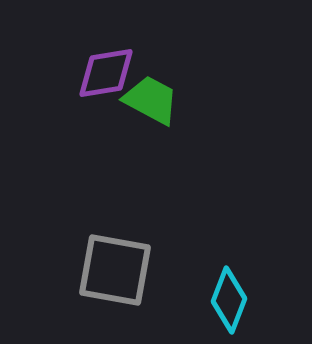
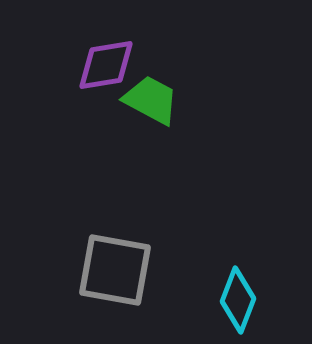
purple diamond: moved 8 px up
cyan diamond: moved 9 px right
